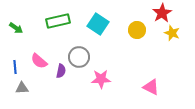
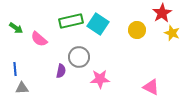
green rectangle: moved 13 px right
pink semicircle: moved 22 px up
blue line: moved 2 px down
pink star: moved 1 px left
